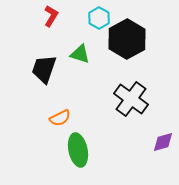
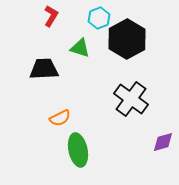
cyan hexagon: rotated 10 degrees clockwise
green triangle: moved 6 px up
black trapezoid: rotated 68 degrees clockwise
